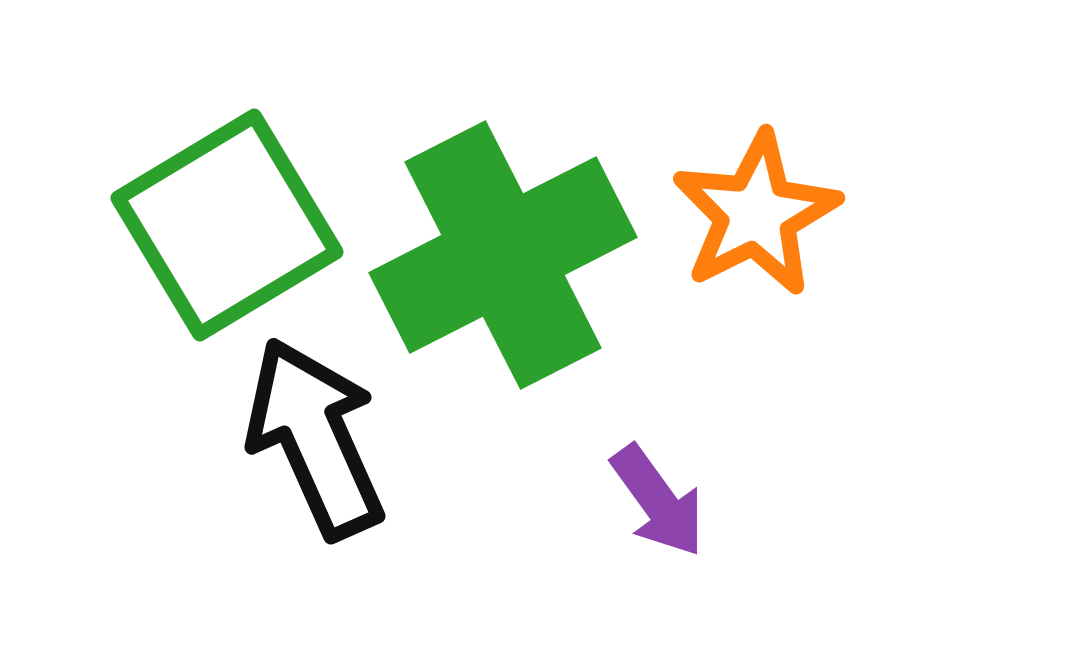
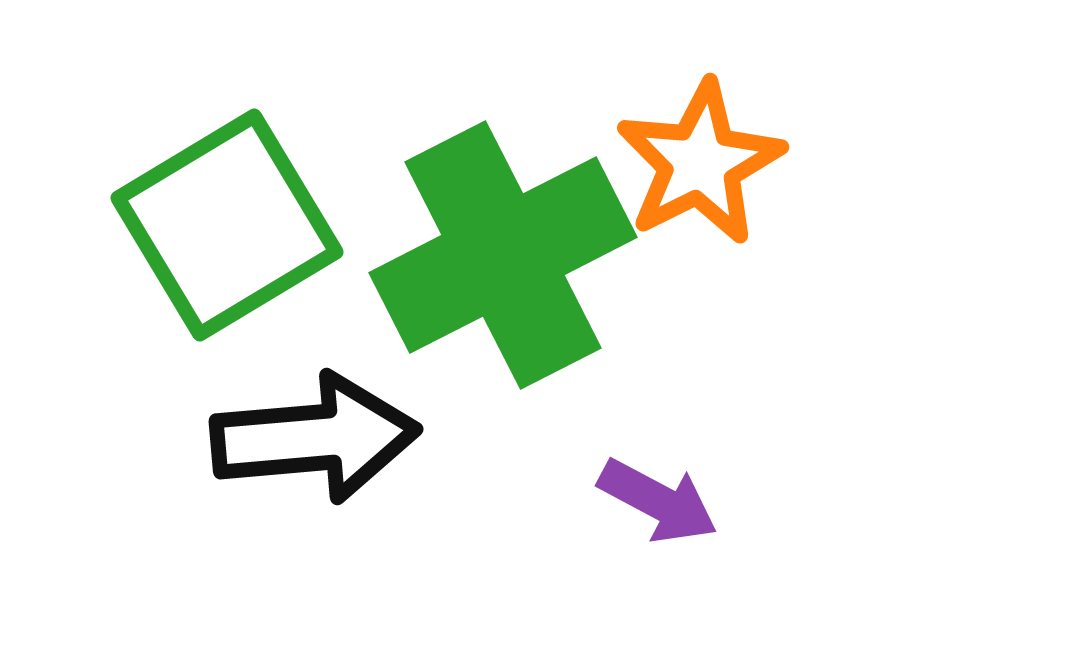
orange star: moved 56 px left, 51 px up
black arrow: rotated 109 degrees clockwise
purple arrow: rotated 26 degrees counterclockwise
